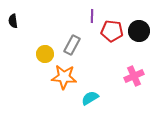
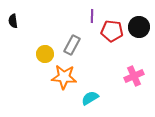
black circle: moved 4 px up
